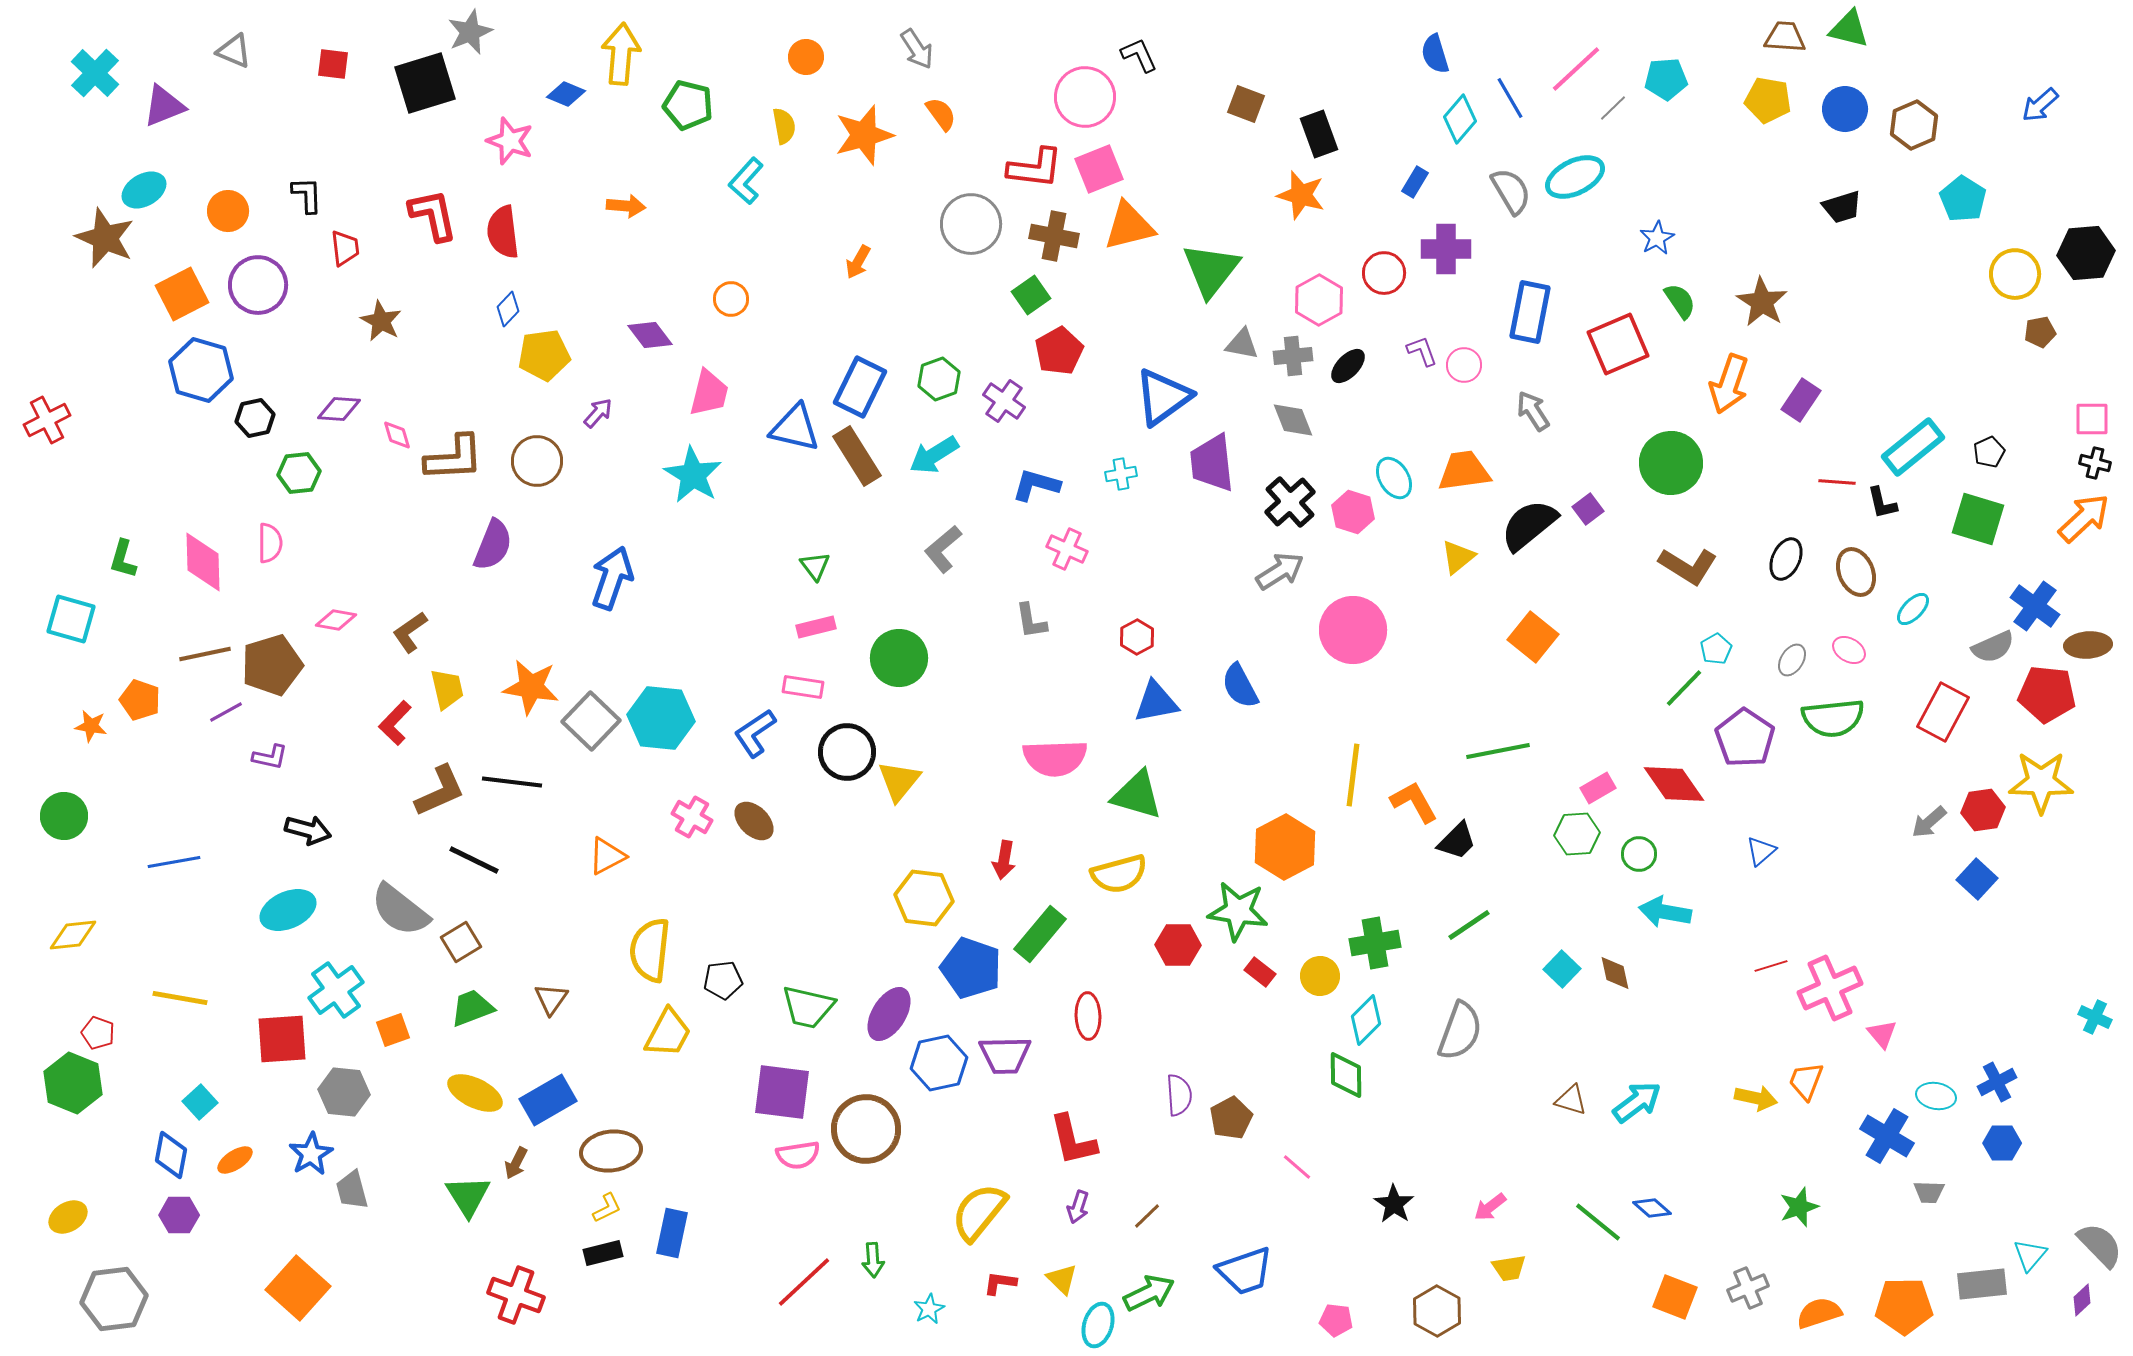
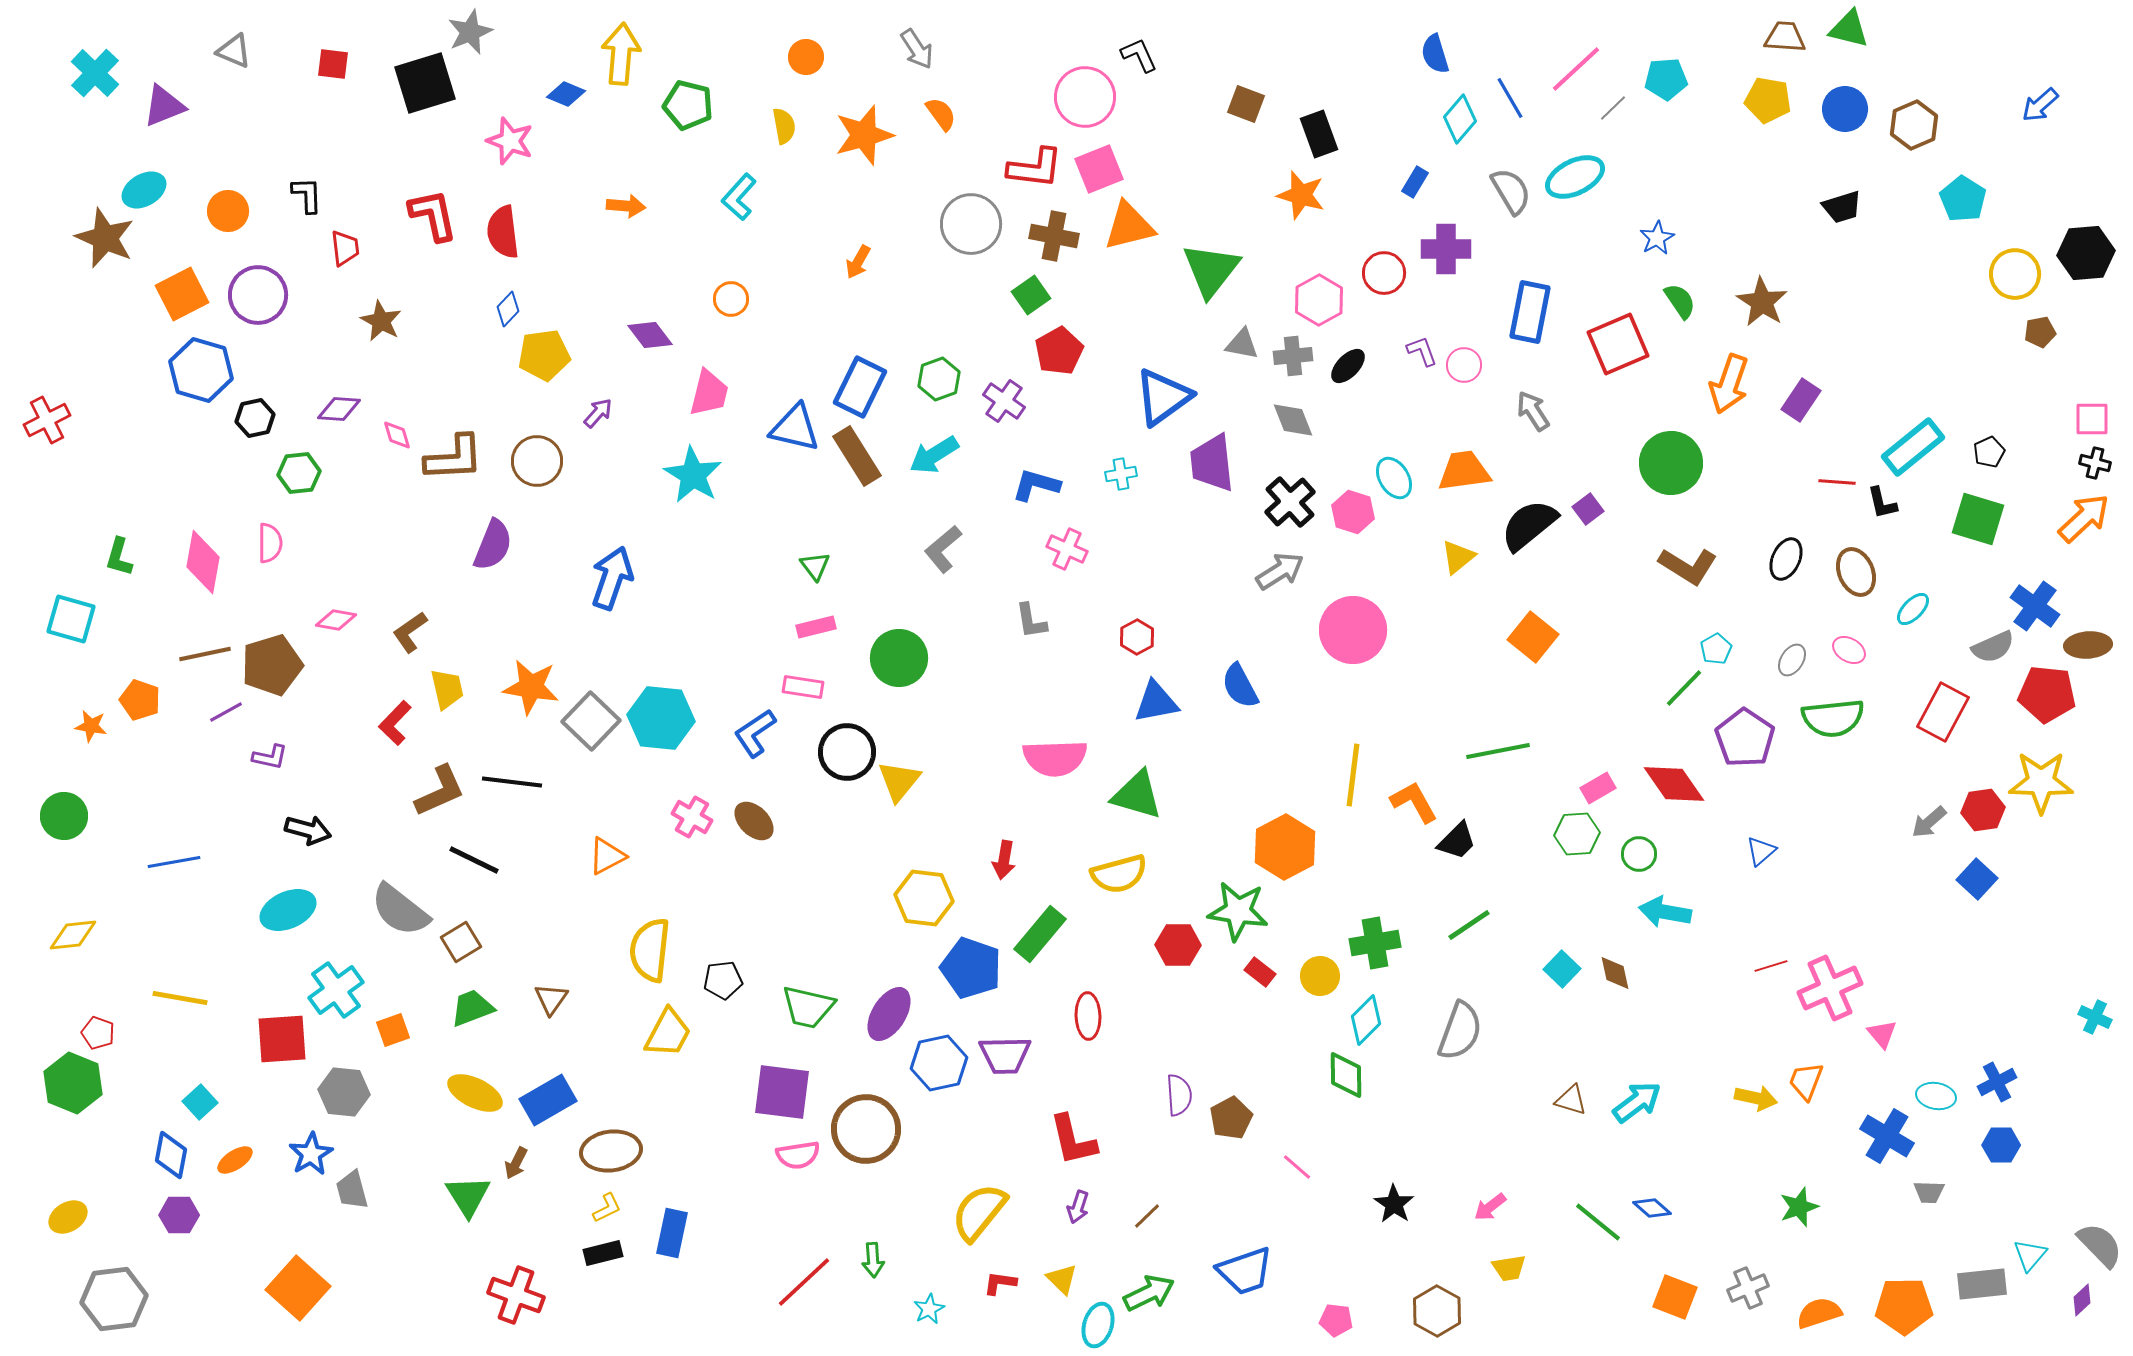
cyan L-shape at (746, 181): moved 7 px left, 16 px down
purple circle at (258, 285): moved 10 px down
green L-shape at (123, 559): moved 4 px left, 2 px up
pink diamond at (203, 562): rotated 12 degrees clockwise
blue hexagon at (2002, 1143): moved 1 px left, 2 px down
